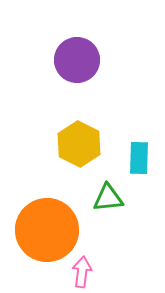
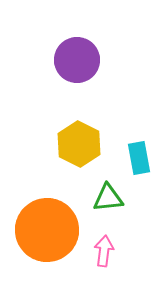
cyan rectangle: rotated 12 degrees counterclockwise
pink arrow: moved 22 px right, 21 px up
